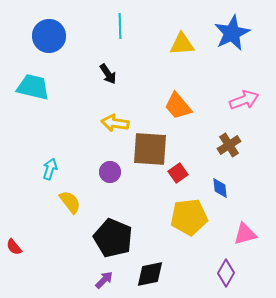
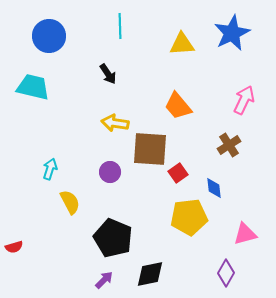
pink arrow: rotated 44 degrees counterclockwise
blue diamond: moved 6 px left
yellow semicircle: rotated 10 degrees clockwise
red semicircle: rotated 66 degrees counterclockwise
